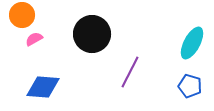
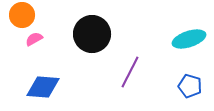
cyan ellipse: moved 3 px left, 4 px up; rotated 44 degrees clockwise
